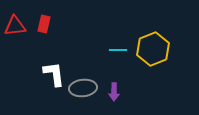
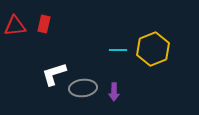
white L-shape: rotated 100 degrees counterclockwise
